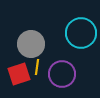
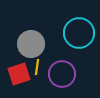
cyan circle: moved 2 px left
